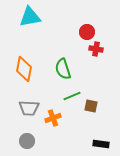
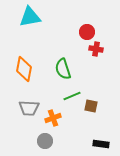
gray circle: moved 18 px right
